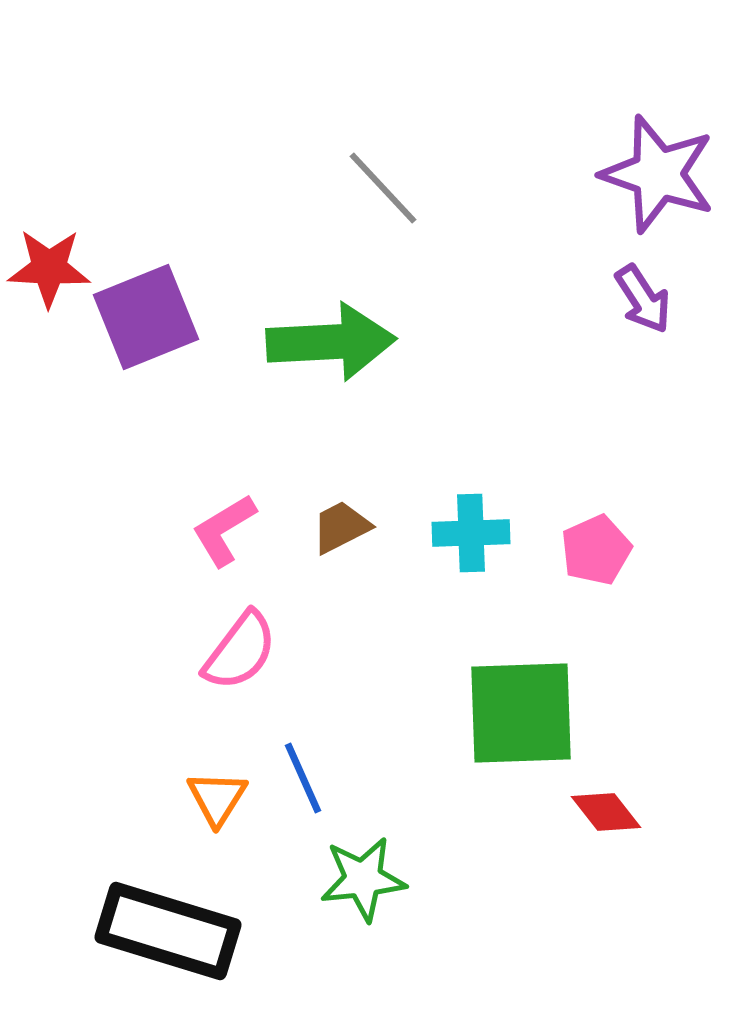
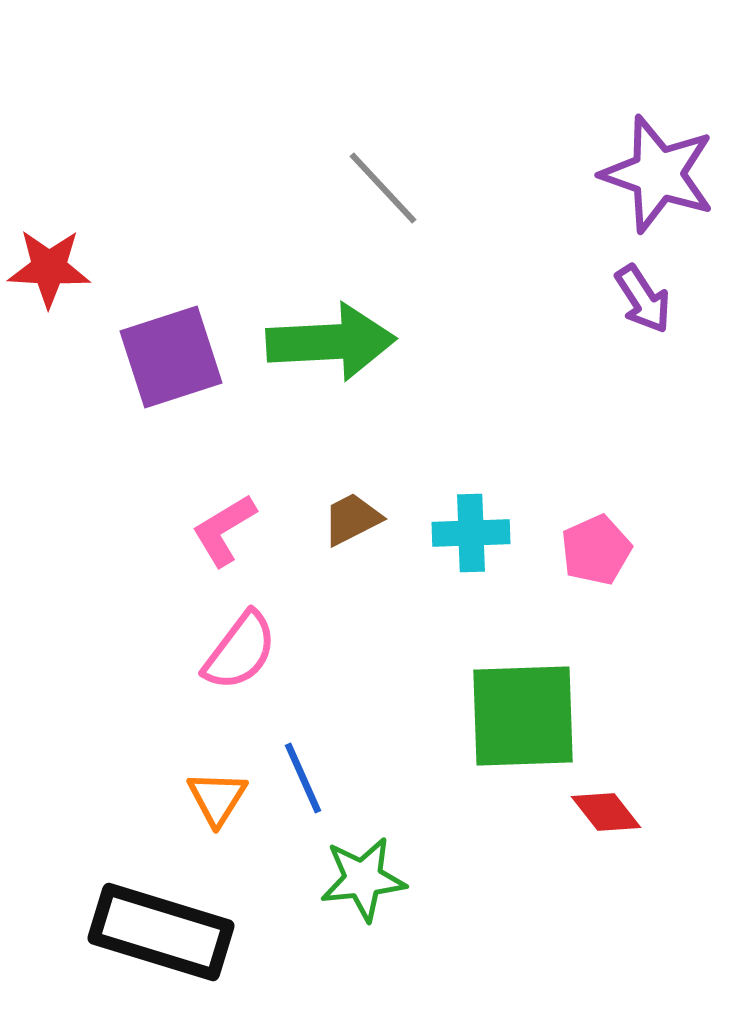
purple square: moved 25 px right, 40 px down; rotated 4 degrees clockwise
brown trapezoid: moved 11 px right, 8 px up
green square: moved 2 px right, 3 px down
black rectangle: moved 7 px left, 1 px down
